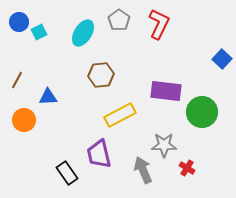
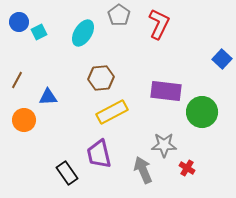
gray pentagon: moved 5 px up
brown hexagon: moved 3 px down
yellow rectangle: moved 8 px left, 3 px up
